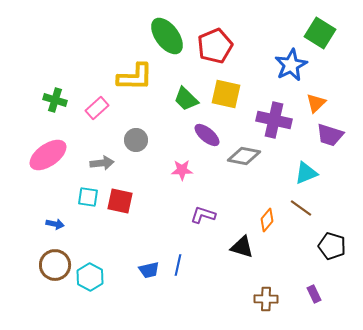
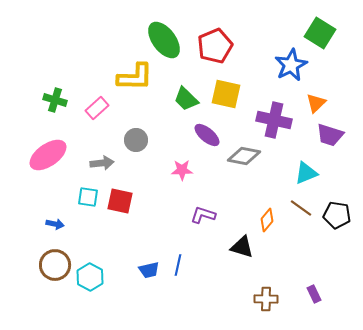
green ellipse: moved 3 px left, 4 px down
black pentagon: moved 5 px right, 31 px up; rotated 8 degrees counterclockwise
